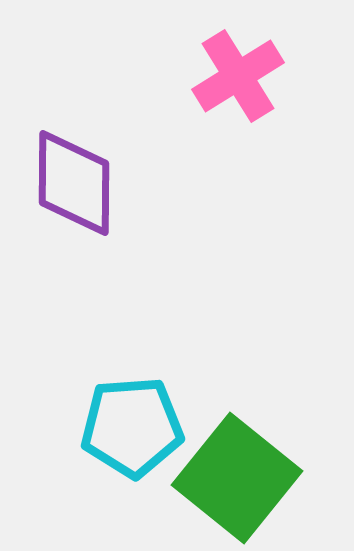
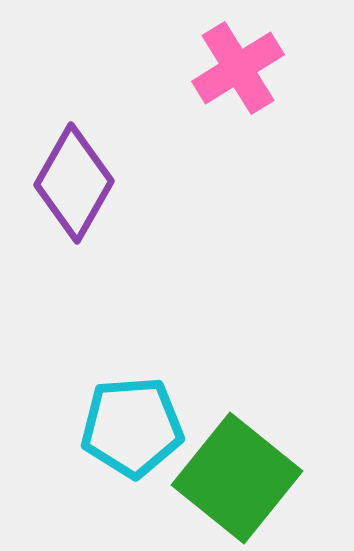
pink cross: moved 8 px up
purple diamond: rotated 29 degrees clockwise
